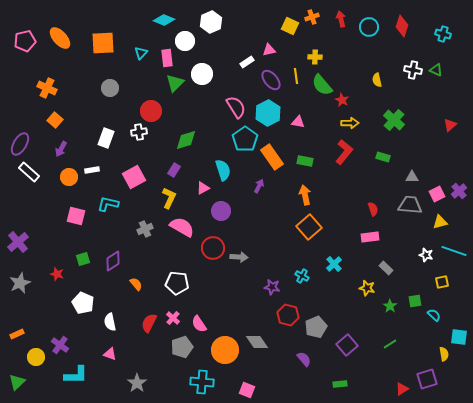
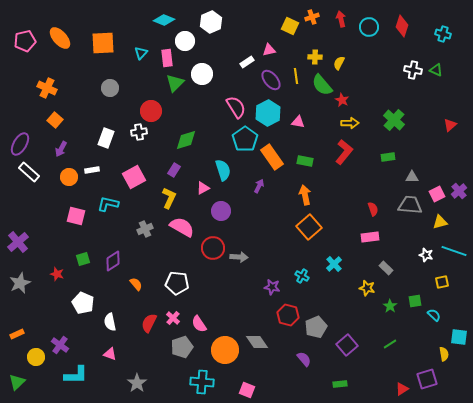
yellow semicircle at (377, 80): moved 38 px left, 17 px up; rotated 40 degrees clockwise
green rectangle at (383, 157): moved 5 px right; rotated 24 degrees counterclockwise
